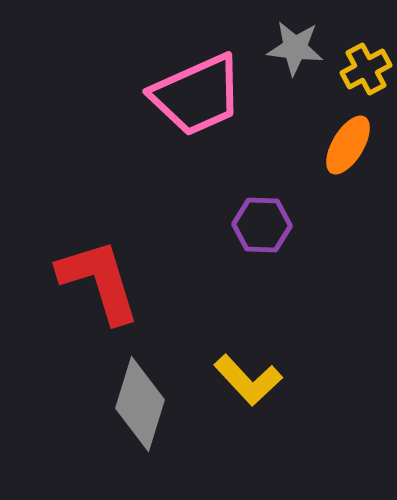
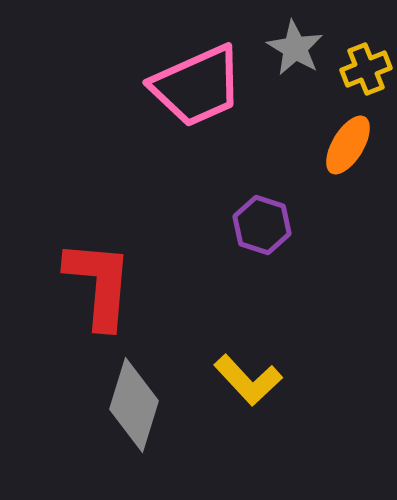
gray star: rotated 24 degrees clockwise
yellow cross: rotated 6 degrees clockwise
pink trapezoid: moved 9 px up
purple hexagon: rotated 16 degrees clockwise
red L-shape: moved 3 px down; rotated 22 degrees clockwise
gray diamond: moved 6 px left, 1 px down
